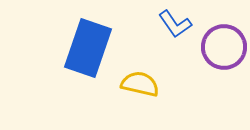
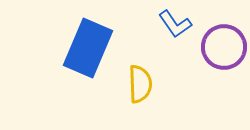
blue rectangle: rotated 4 degrees clockwise
yellow semicircle: rotated 75 degrees clockwise
